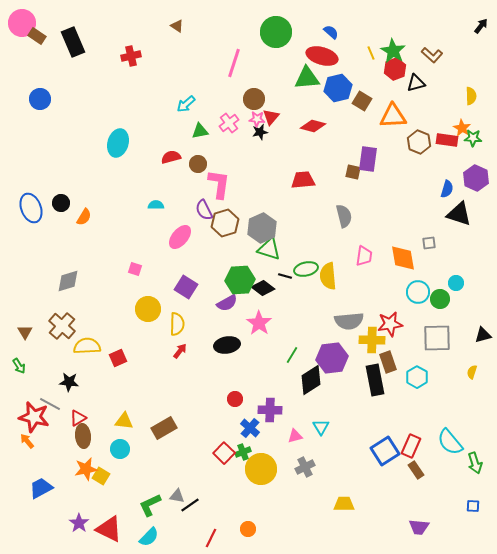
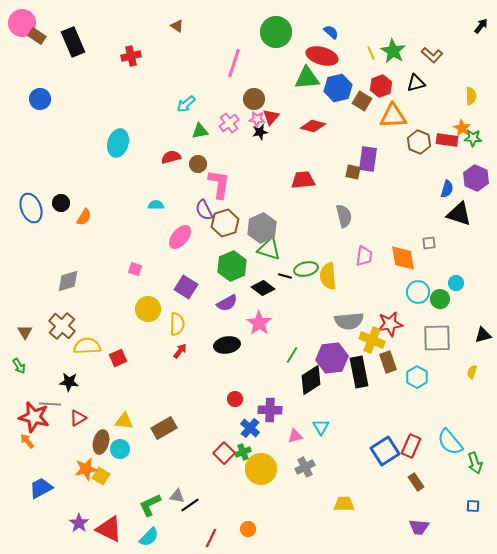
red hexagon at (395, 69): moved 14 px left, 17 px down
green hexagon at (240, 280): moved 8 px left, 14 px up; rotated 20 degrees counterclockwise
yellow cross at (372, 340): rotated 20 degrees clockwise
black rectangle at (375, 380): moved 16 px left, 8 px up
gray line at (50, 404): rotated 25 degrees counterclockwise
brown ellipse at (83, 436): moved 18 px right, 6 px down; rotated 20 degrees clockwise
brown rectangle at (416, 470): moved 12 px down
